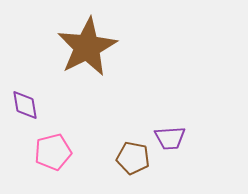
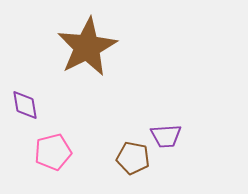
purple trapezoid: moved 4 px left, 2 px up
